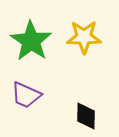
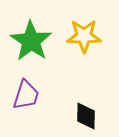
yellow star: moved 1 px up
purple trapezoid: rotated 96 degrees counterclockwise
